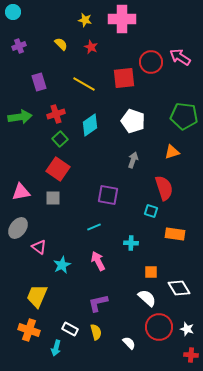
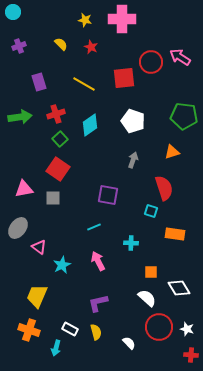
pink triangle at (21, 192): moved 3 px right, 3 px up
